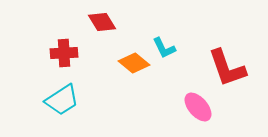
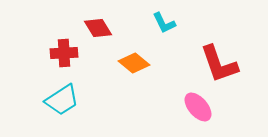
red diamond: moved 4 px left, 6 px down
cyan L-shape: moved 25 px up
red L-shape: moved 8 px left, 4 px up
